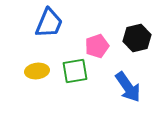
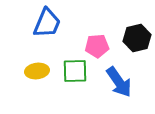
blue trapezoid: moved 2 px left
pink pentagon: rotated 15 degrees clockwise
green square: rotated 8 degrees clockwise
blue arrow: moved 9 px left, 5 px up
